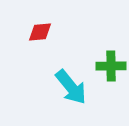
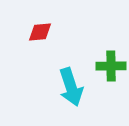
cyan arrow: rotated 21 degrees clockwise
